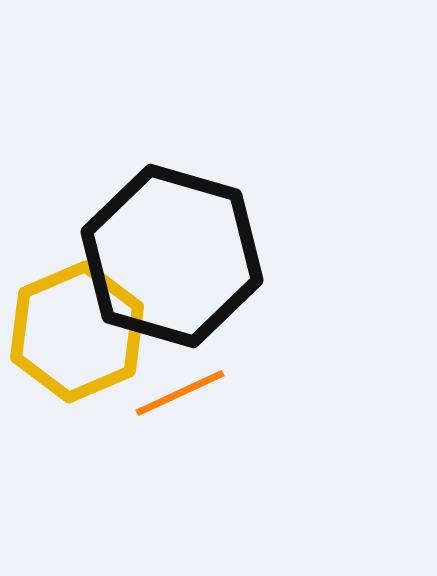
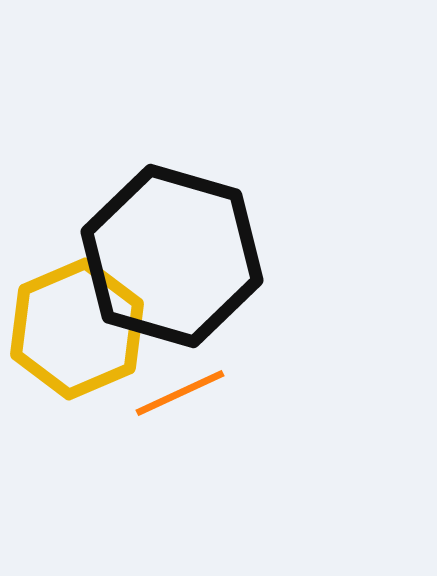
yellow hexagon: moved 3 px up
